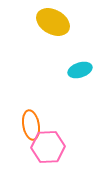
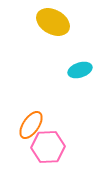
orange ellipse: rotated 44 degrees clockwise
